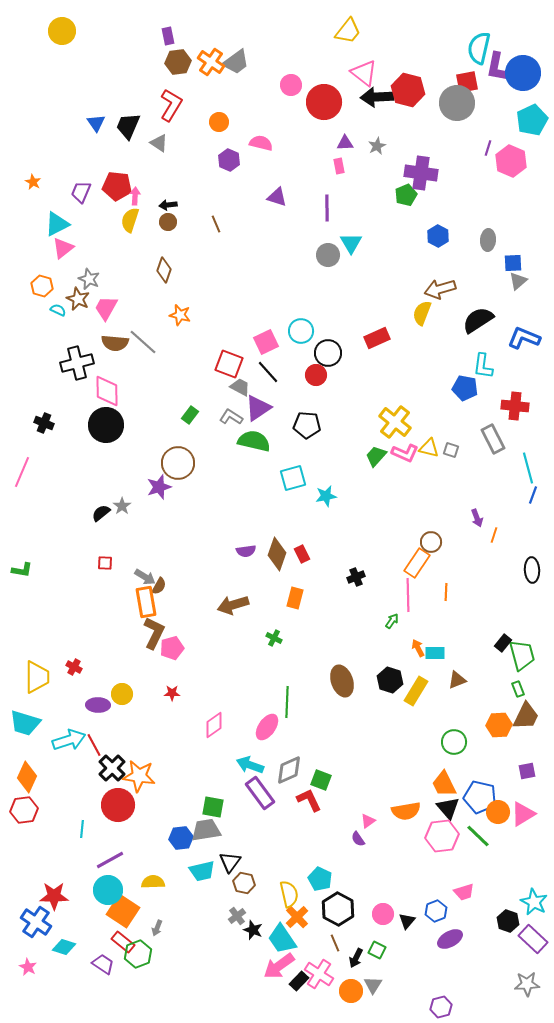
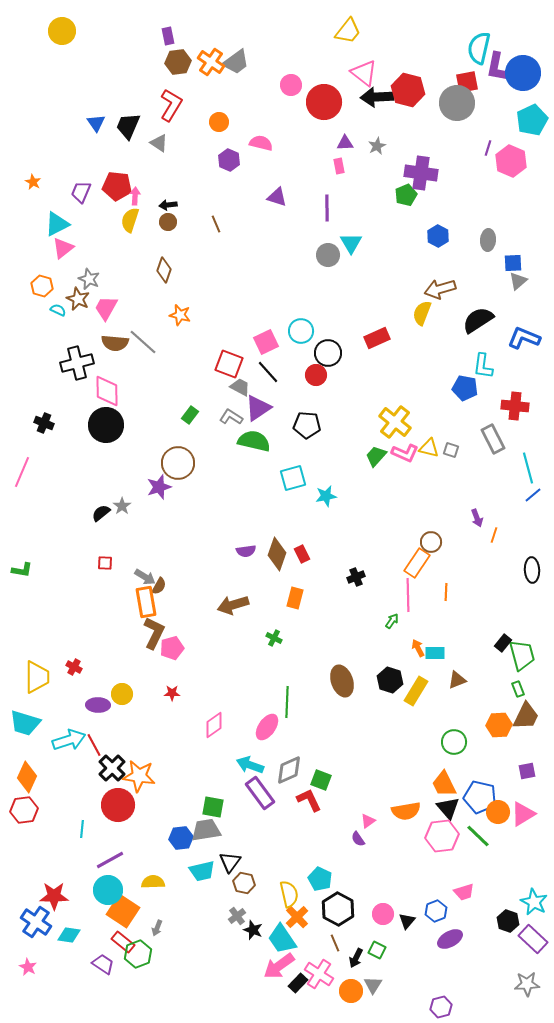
blue line at (533, 495): rotated 30 degrees clockwise
cyan diamond at (64, 947): moved 5 px right, 12 px up; rotated 10 degrees counterclockwise
black rectangle at (299, 981): moved 1 px left, 2 px down
